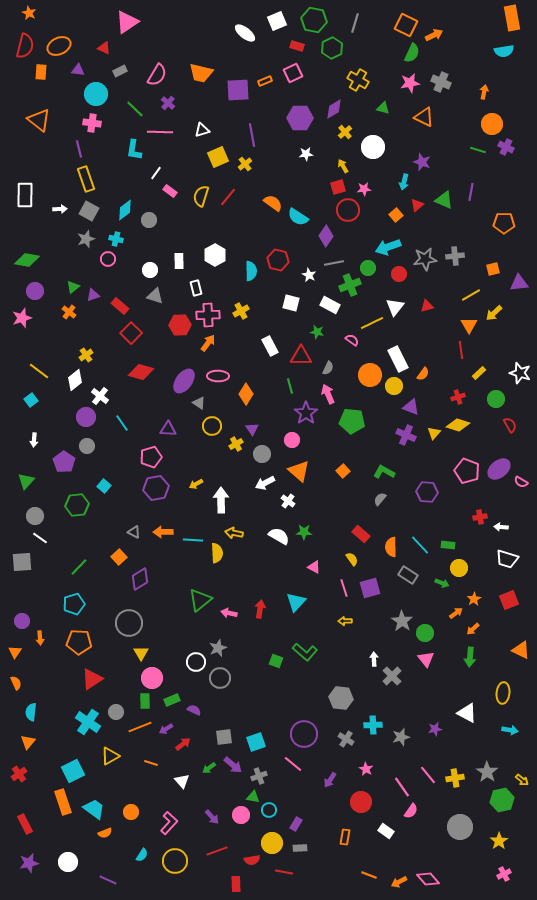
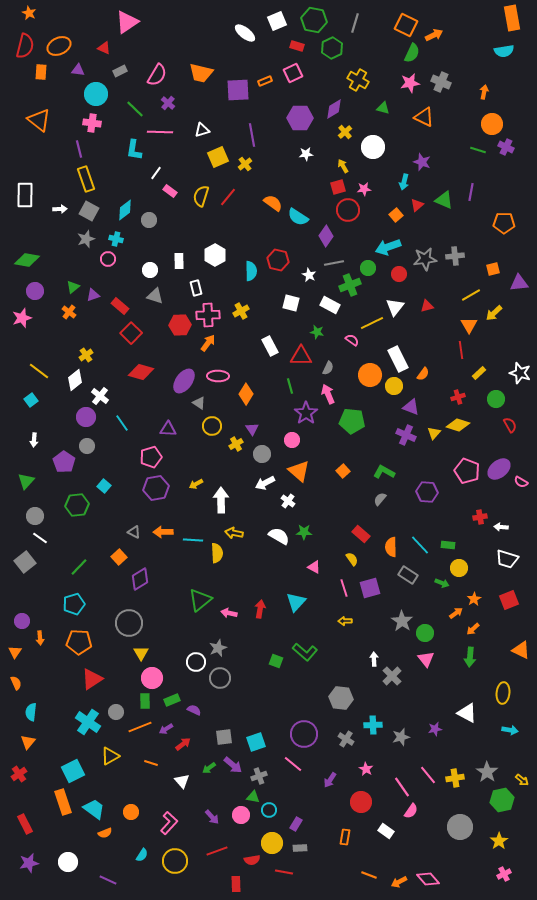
gray square at (22, 562): moved 3 px right; rotated 35 degrees counterclockwise
